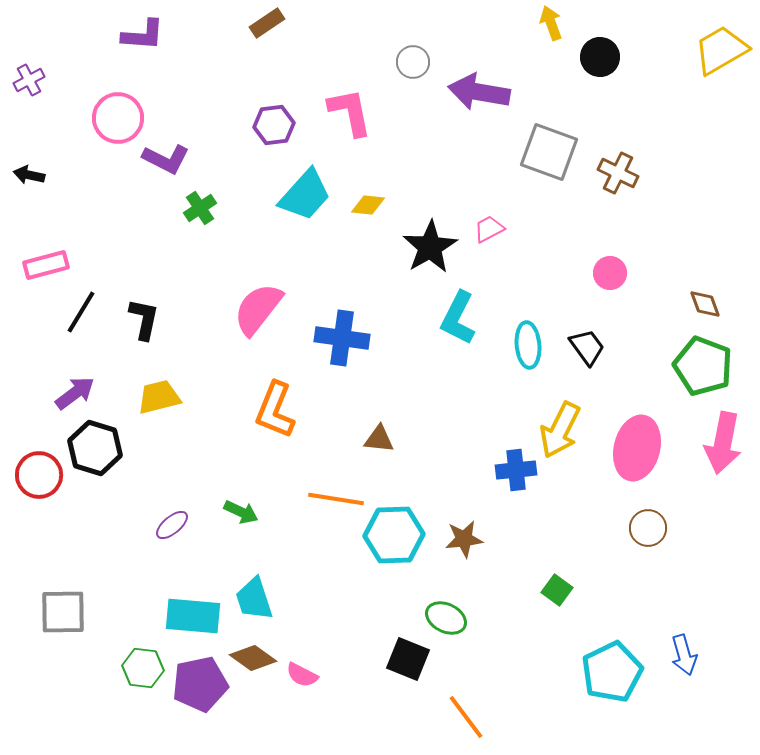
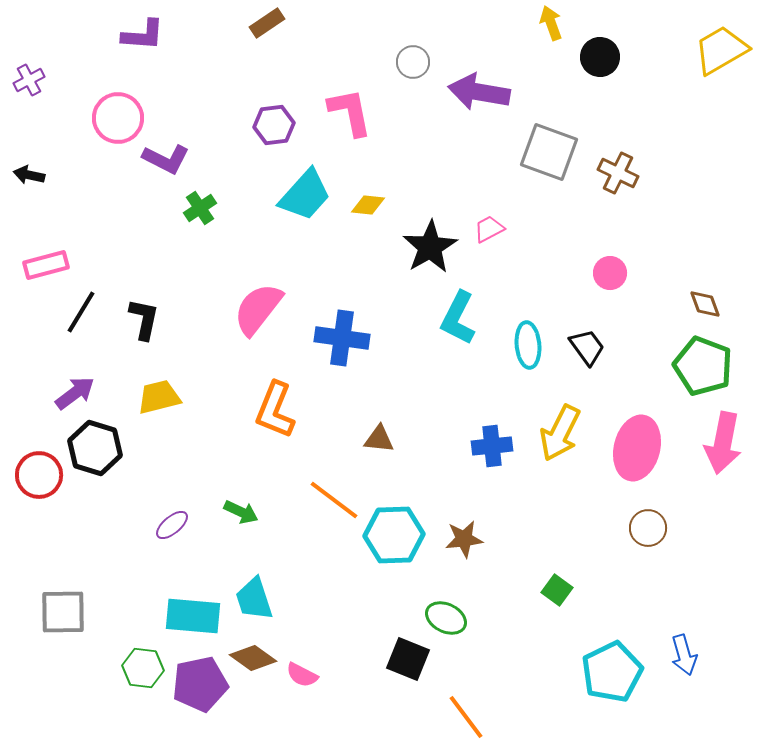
yellow arrow at (560, 430): moved 3 px down
blue cross at (516, 470): moved 24 px left, 24 px up
orange line at (336, 499): moved 2 px left, 1 px down; rotated 28 degrees clockwise
